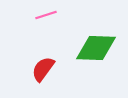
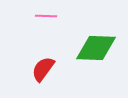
pink line: moved 1 px down; rotated 20 degrees clockwise
